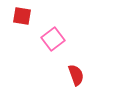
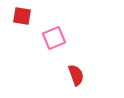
pink square: moved 1 px right, 1 px up; rotated 15 degrees clockwise
